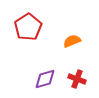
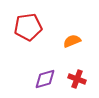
red pentagon: rotated 24 degrees clockwise
